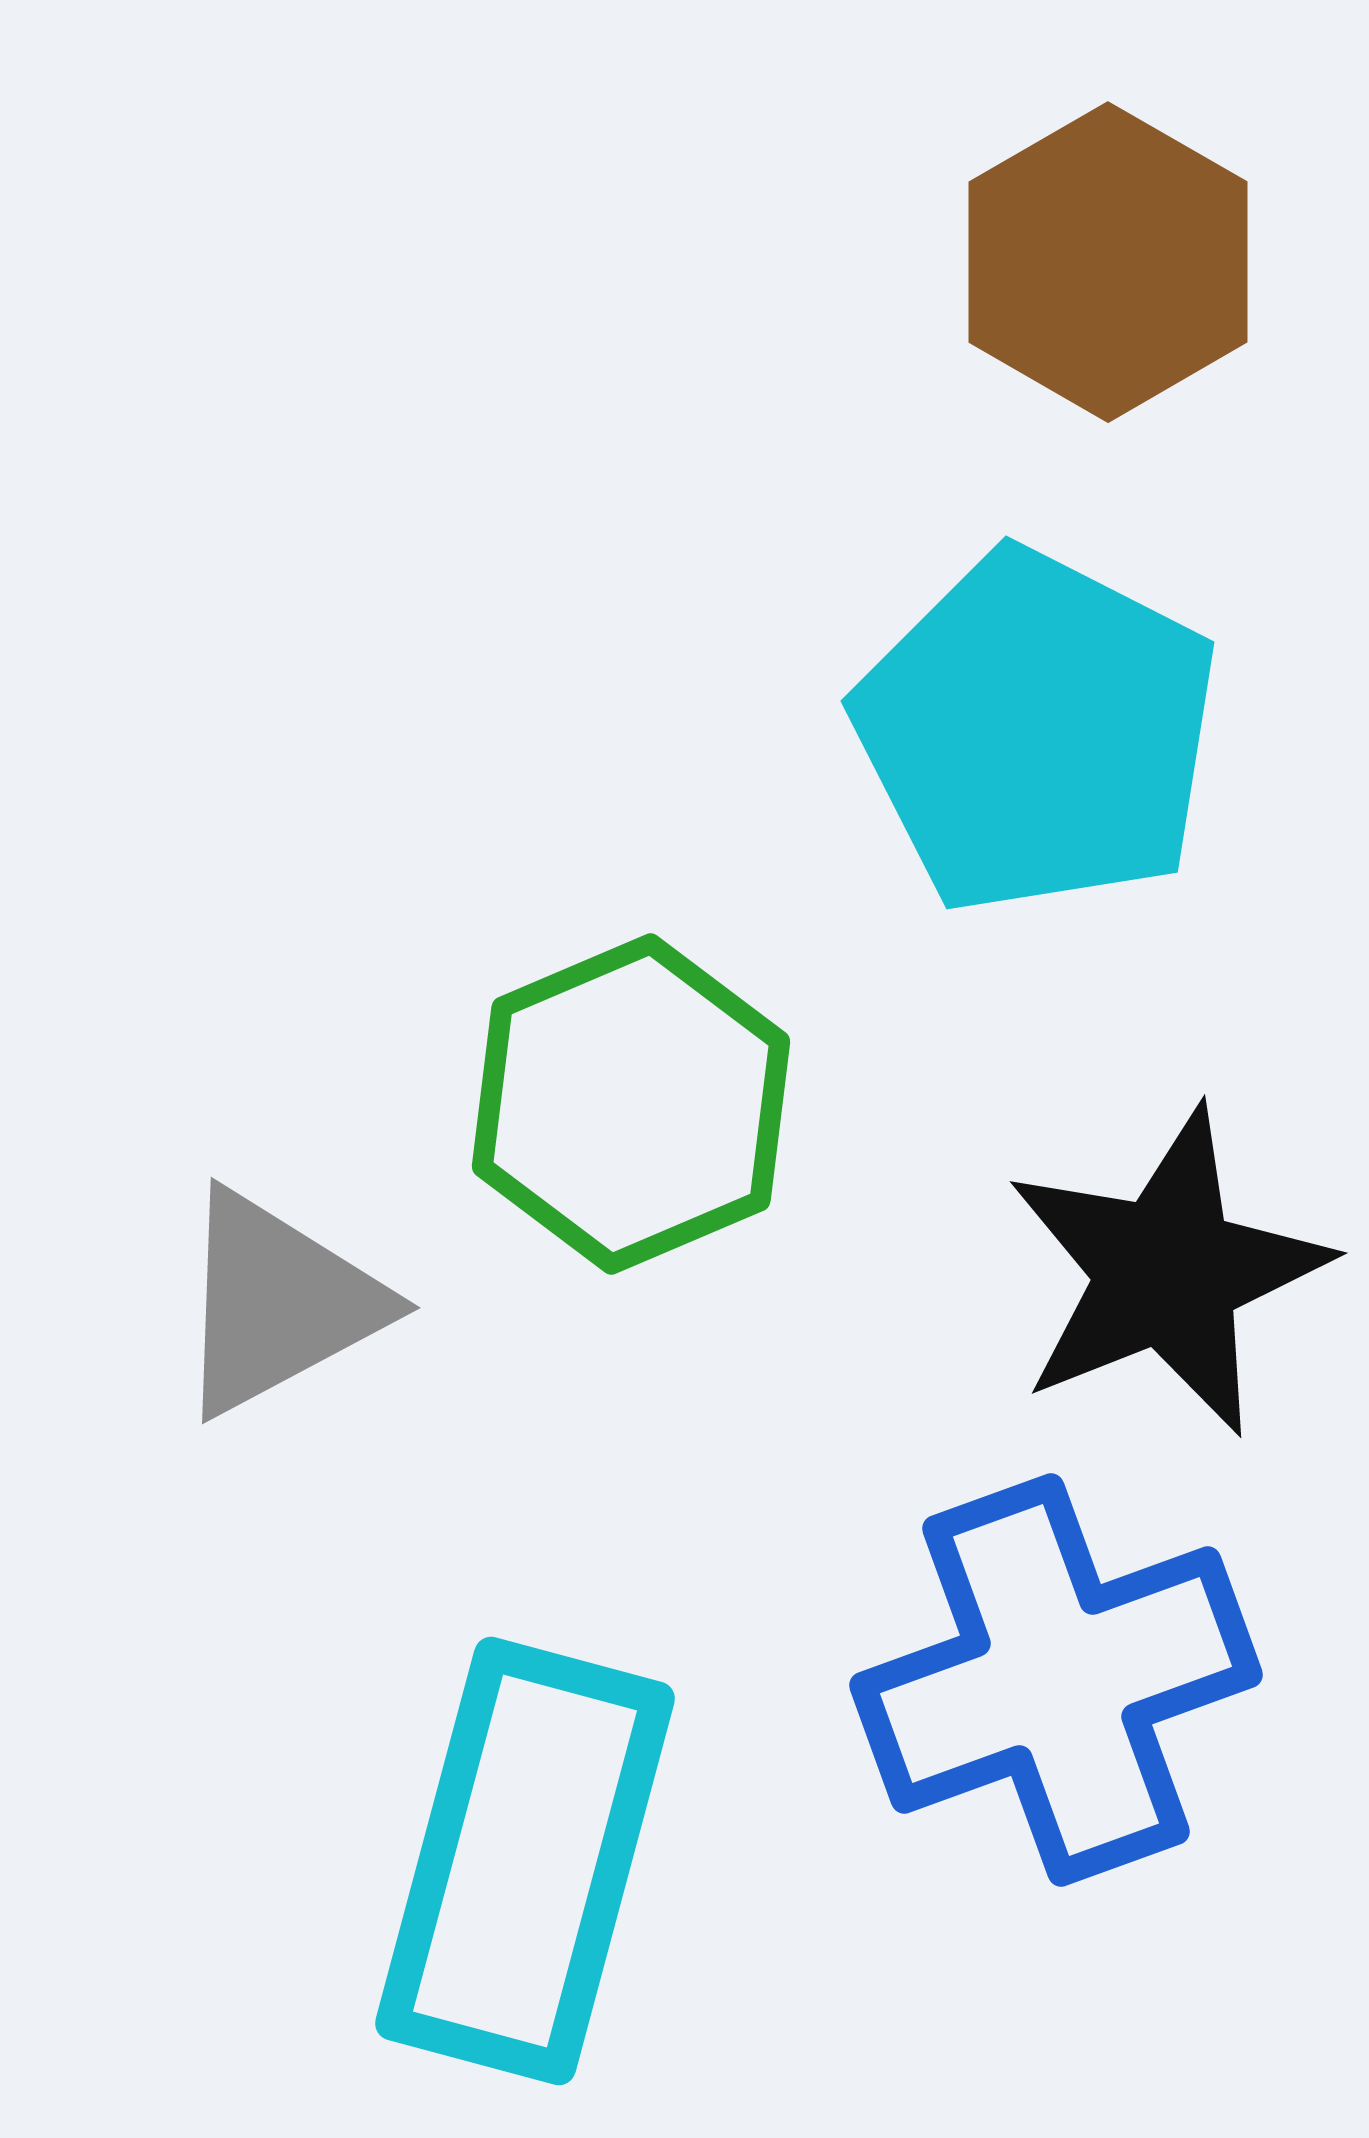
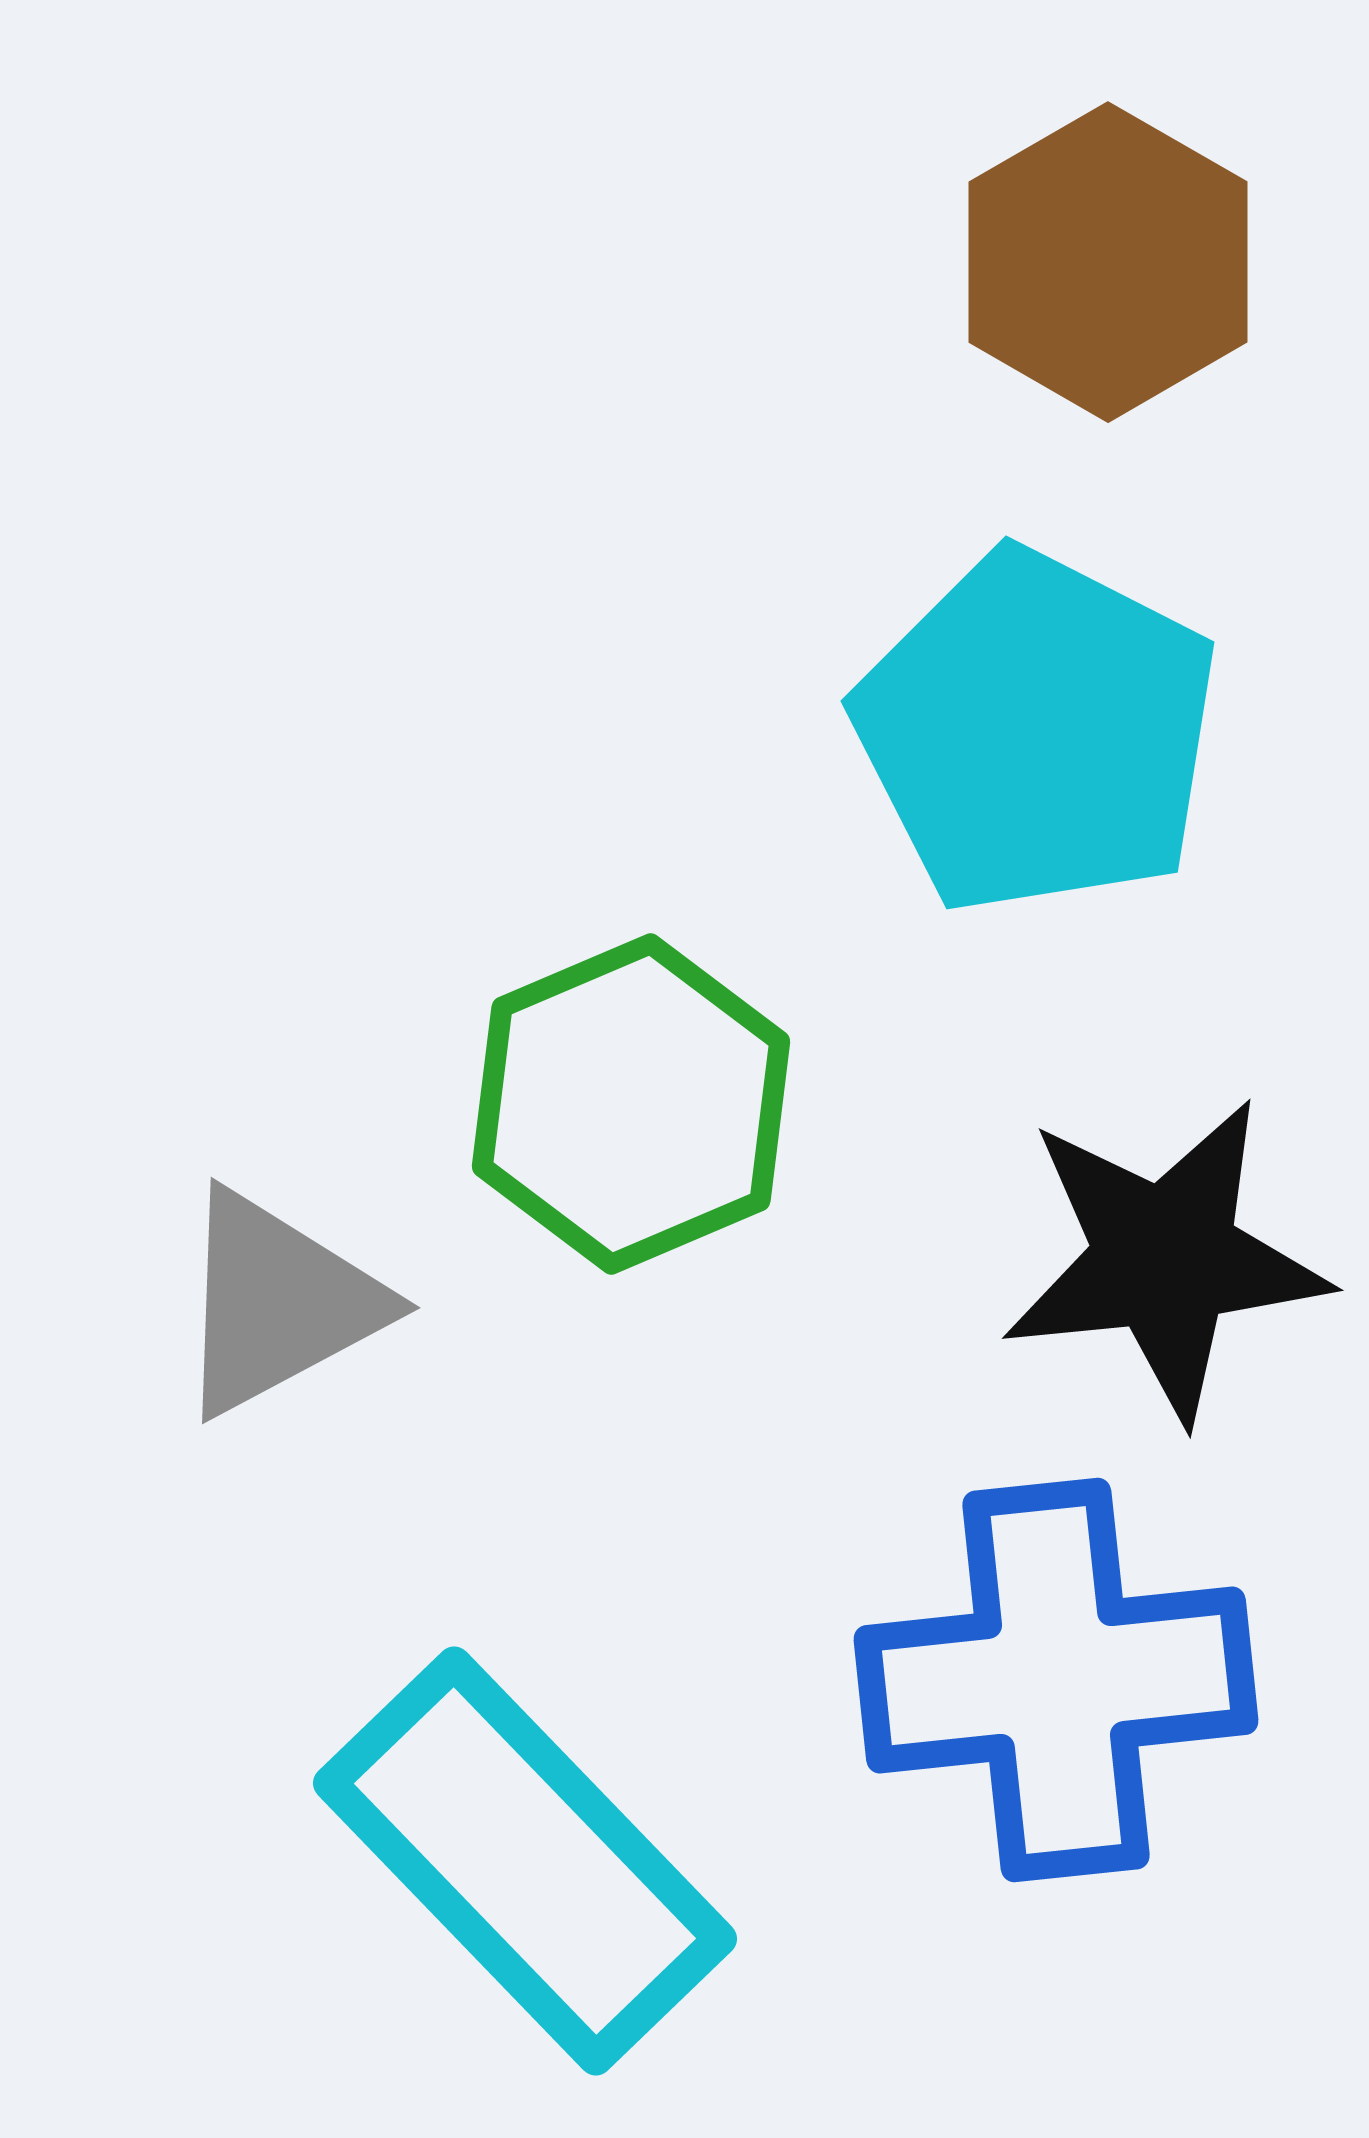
black star: moved 2 px left, 13 px up; rotated 16 degrees clockwise
blue cross: rotated 14 degrees clockwise
cyan rectangle: rotated 59 degrees counterclockwise
